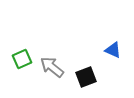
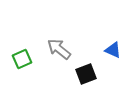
gray arrow: moved 7 px right, 18 px up
black square: moved 3 px up
